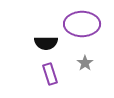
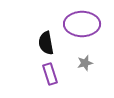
black semicircle: rotated 80 degrees clockwise
gray star: rotated 21 degrees clockwise
